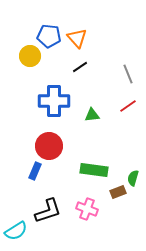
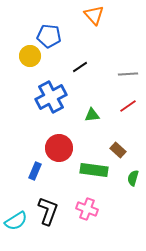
orange triangle: moved 17 px right, 23 px up
gray line: rotated 72 degrees counterclockwise
blue cross: moved 3 px left, 4 px up; rotated 28 degrees counterclockwise
red circle: moved 10 px right, 2 px down
brown rectangle: moved 42 px up; rotated 63 degrees clockwise
black L-shape: rotated 52 degrees counterclockwise
cyan semicircle: moved 10 px up
